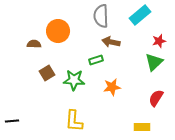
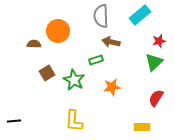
green star: rotated 25 degrees clockwise
black line: moved 2 px right
